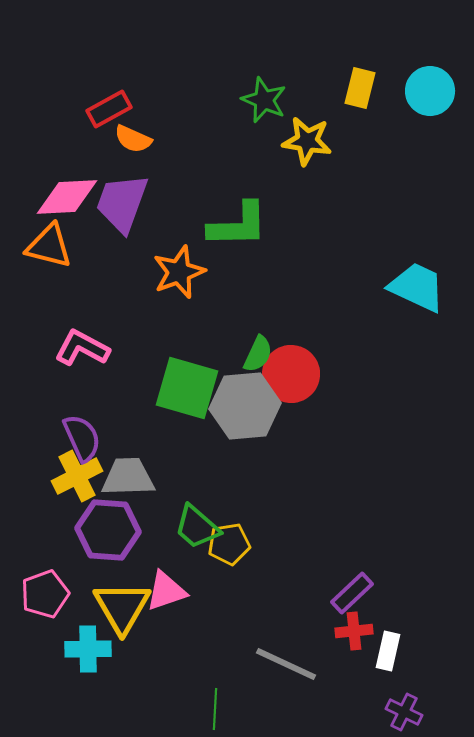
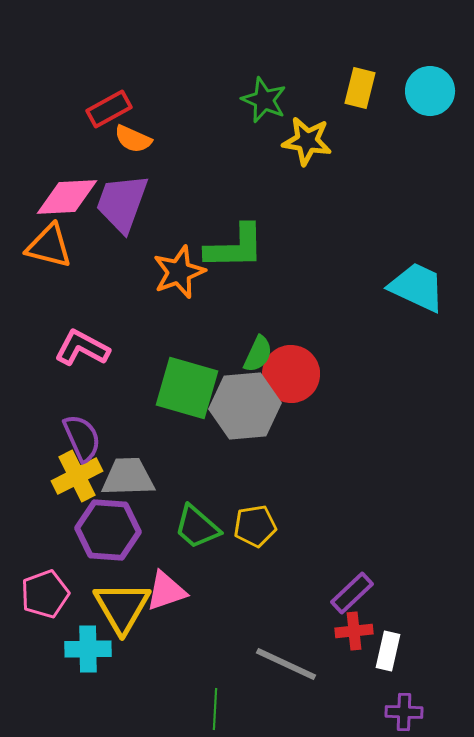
green L-shape: moved 3 px left, 22 px down
yellow pentagon: moved 26 px right, 18 px up
purple cross: rotated 24 degrees counterclockwise
